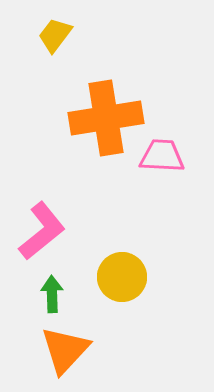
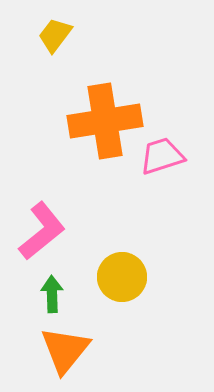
orange cross: moved 1 px left, 3 px down
pink trapezoid: rotated 21 degrees counterclockwise
orange triangle: rotated 4 degrees counterclockwise
